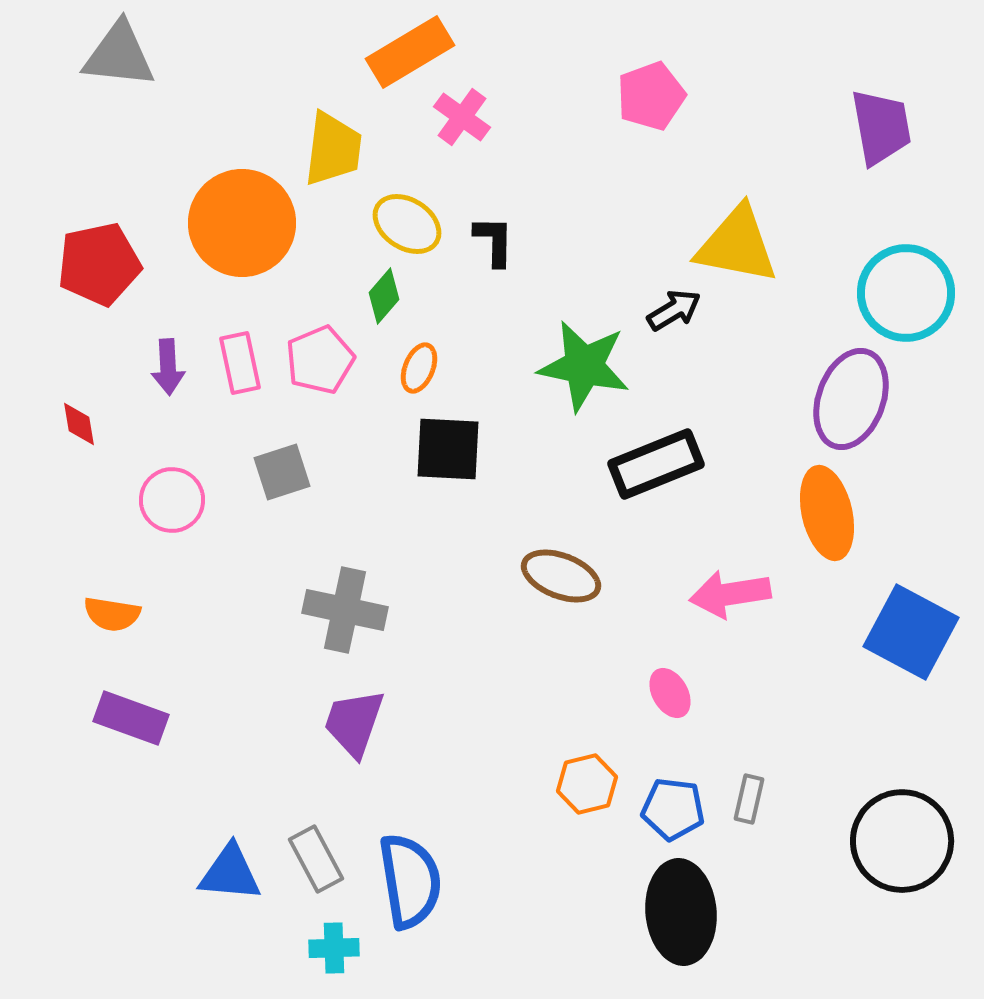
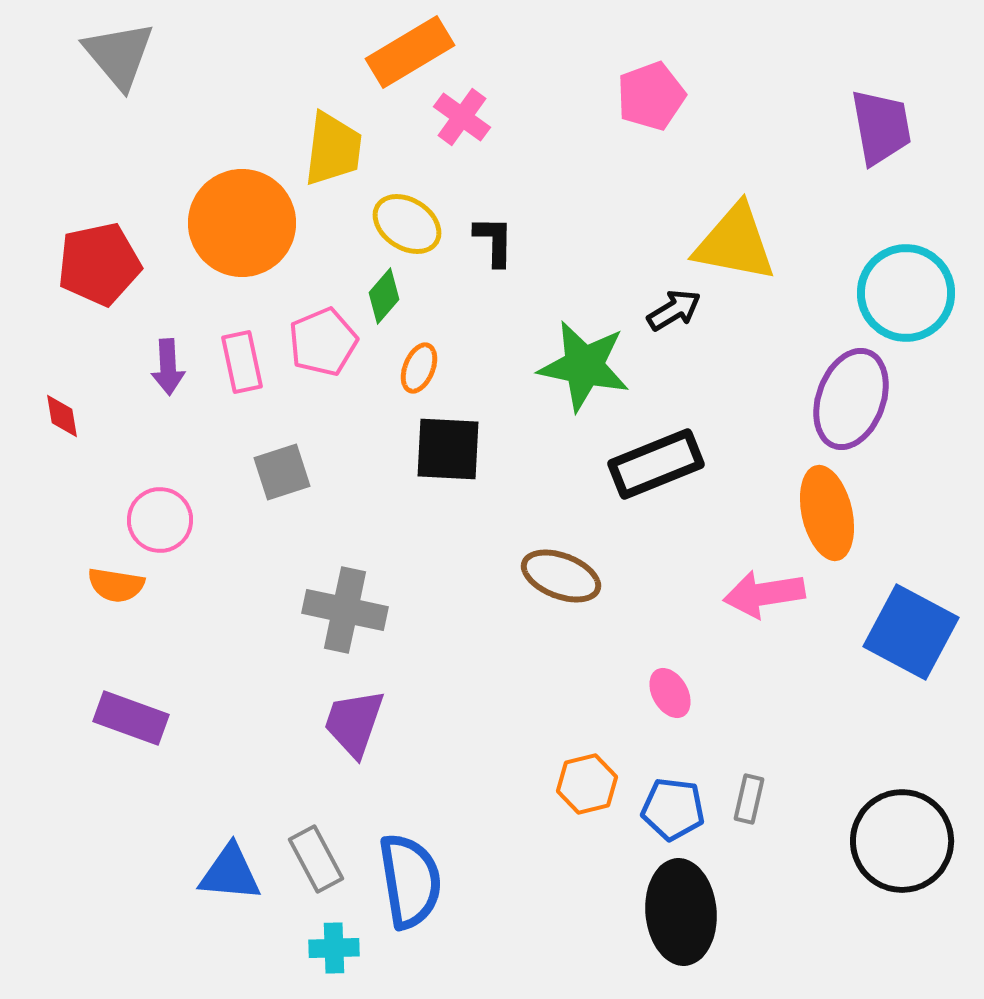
gray triangle at (119, 55): rotated 44 degrees clockwise
yellow triangle at (737, 245): moved 2 px left, 2 px up
pink pentagon at (320, 360): moved 3 px right, 18 px up
pink rectangle at (240, 363): moved 2 px right, 1 px up
red diamond at (79, 424): moved 17 px left, 8 px up
pink circle at (172, 500): moved 12 px left, 20 px down
pink arrow at (730, 594): moved 34 px right
orange semicircle at (112, 614): moved 4 px right, 29 px up
